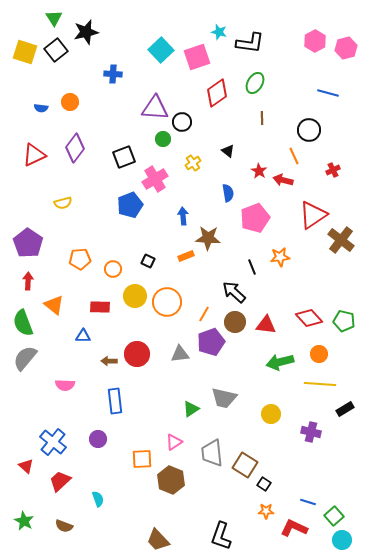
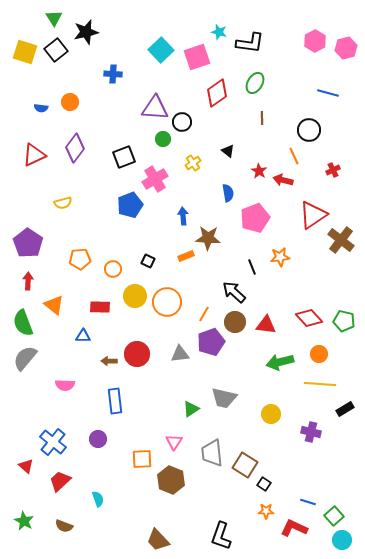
pink triangle at (174, 442): rotated 24 degrees counterclockwise
